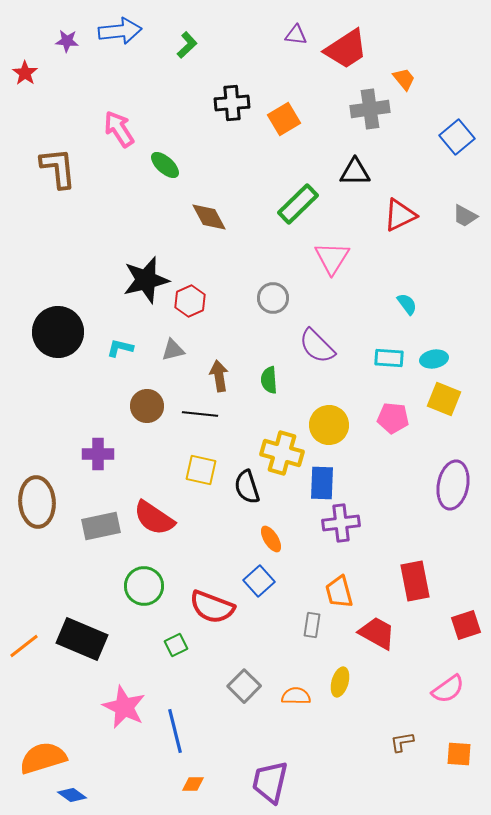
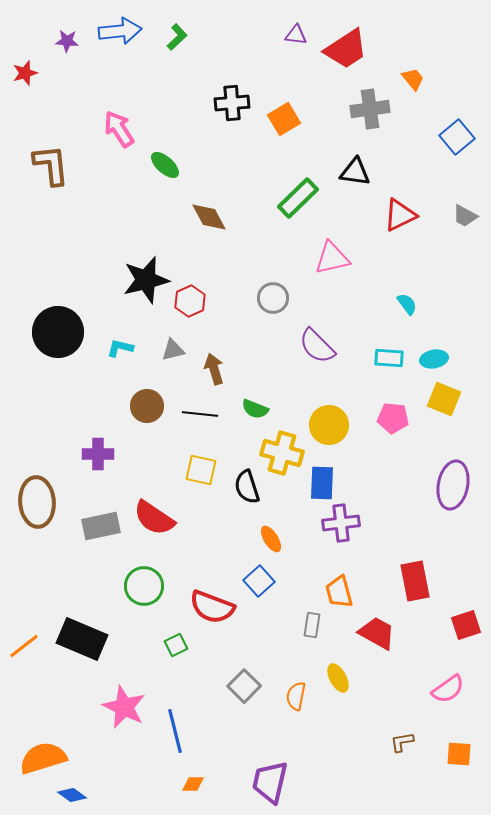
green L-shape at (187, 45): moved 10 px left, 8 px up
red star at (25, 73): rotated 20 degrees clockwise
orange trapezoid at (404, 79): moved 9 px right
brown L-shape at (58, 168): moved 7 px left, 3 px up
black triangle at (355, 172): rotated 8 degrees clockwise
green rectangle at (298, 204): moved 6 px up
pink triangle at (332, 258): rotated 45 degrees clockwise
brown arrow at (219, 376): moved 5 px left, 7 px up; rotated 8 degrees counterclockwise
green semicircle at (269, 380): moved 14 px left, 29 px down; rotated 64 degrees counterclockwise
yellow ellipse at (340, 682): moved 2 px left, 4 px up; rotated 44 degrees counterclockwise
orange semicircle at (296, 696): rotated 80 degrees counterclockwise
